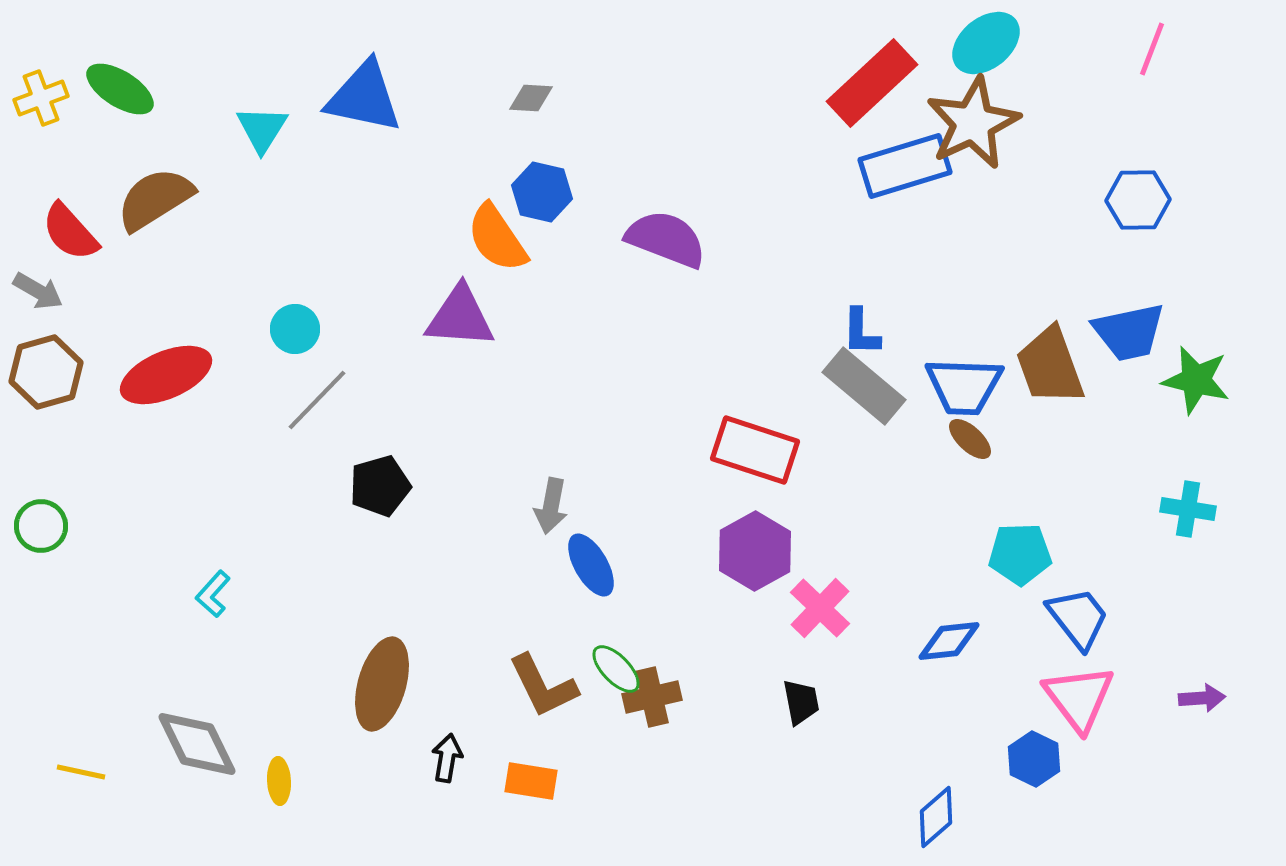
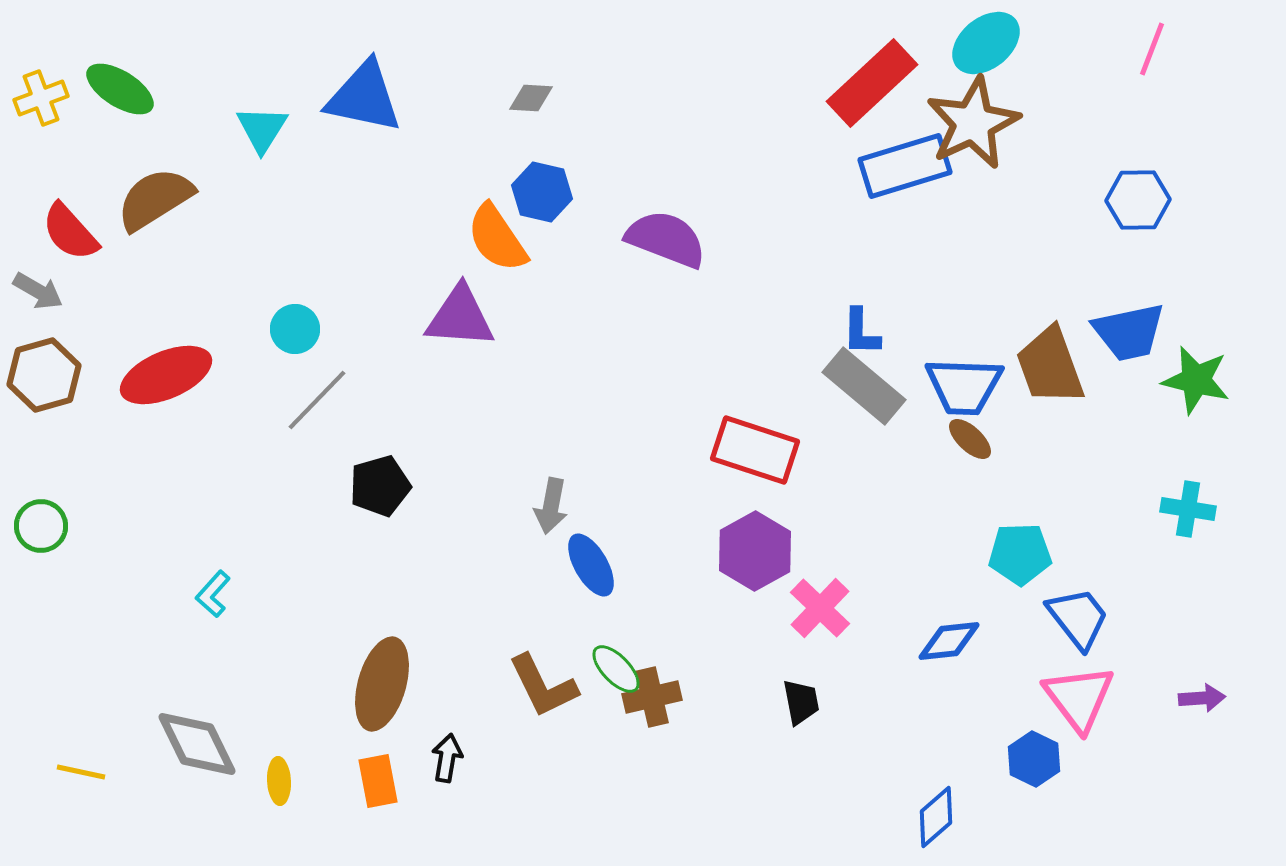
brown hexagon at (46, 372): moved 2 px left, 3 px down
orange rectangle at (531, 781): moved 153 px left; rotated 70 degrees clockwise
